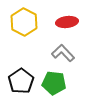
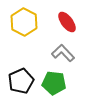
red ellipse: rotated 60 degrees clockwise
black pentagon: rotated 10 degrees clockwise
